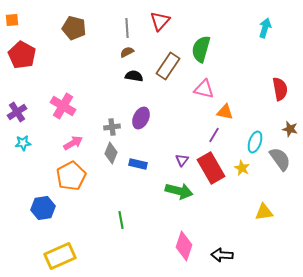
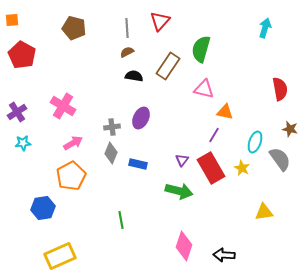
black arrow: moved 2 px right
